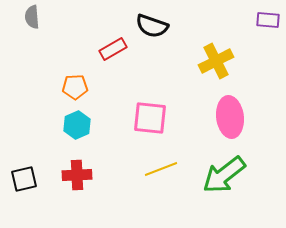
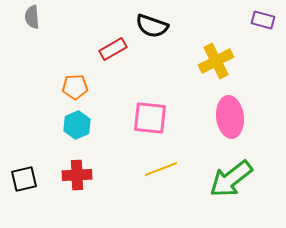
purple rectangle: moved 5 px left; rotated 10 degrees clockwise
green arrow: moved 7 px right, 4 px down
